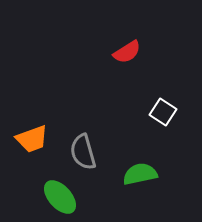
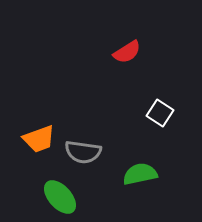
white square: moved 3 px left, 1 px down
orange trapezoid: moved 7 px right
gray semicircle: rotated 66 degrees counterclockwise
